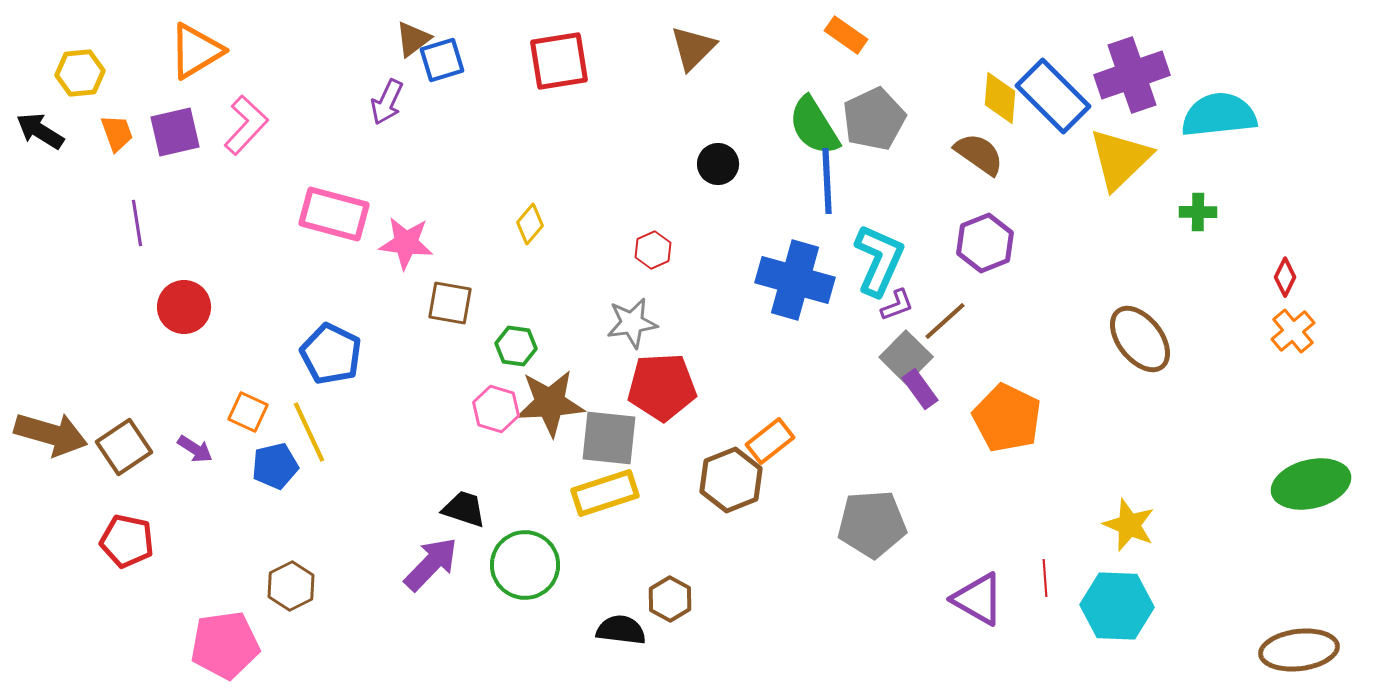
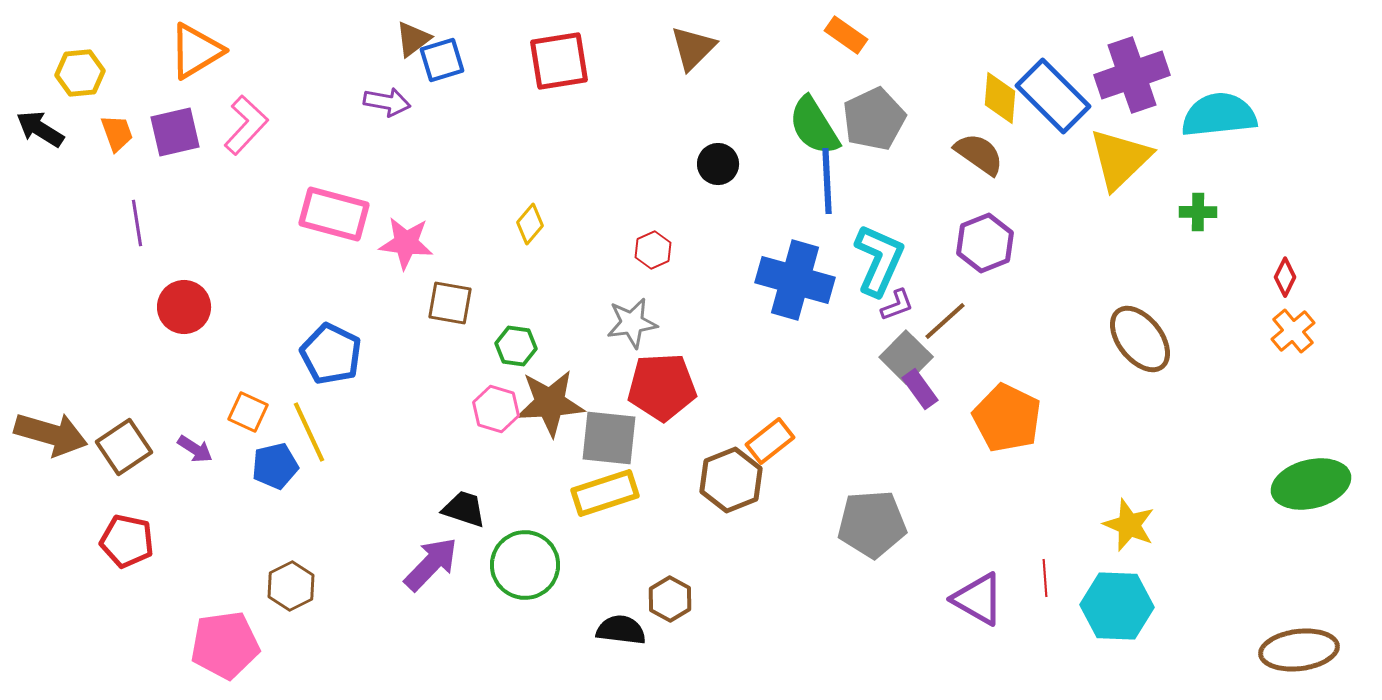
purple arrow at (387, 102): rotated 105 degrees counterclockwise
black arrow at (40, 131): moved 2 px up
